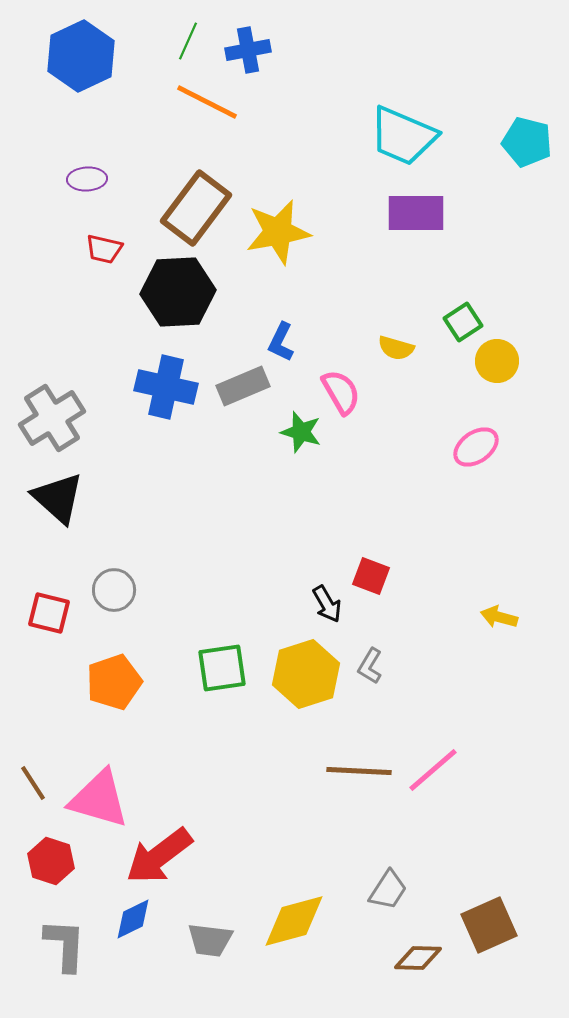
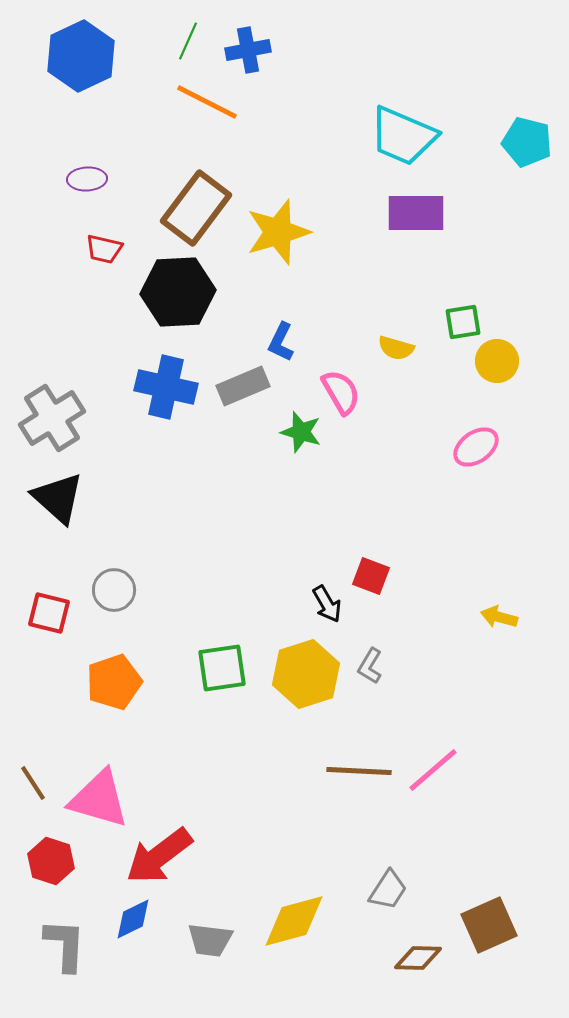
yellow star at (278, 232): rotated 6 degrees counterclockwise
green square at (463, 322): rotated 24 degrees clockwise
